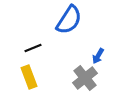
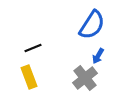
blue semicircle: moved 23 px right, 5 px down
